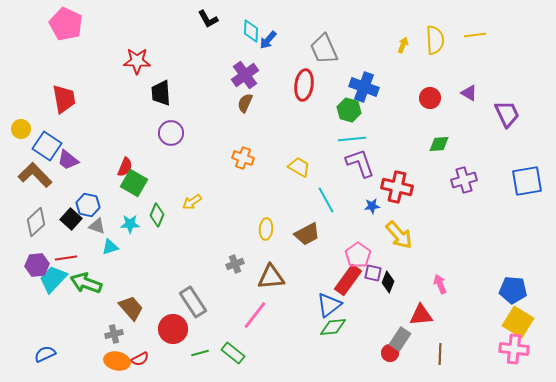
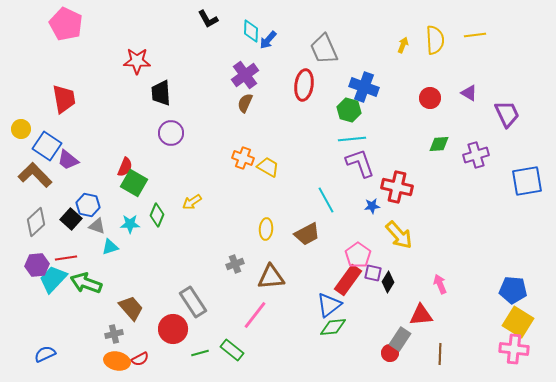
yellow trapezoid at (299, 167): moved 31 px left
purple cross at (464, 180): moved 12 px right, 25 px up
black diamond at (388, 282): rotated 10 degrees clockwise
green rectangle at (233, 353): moved 1 px left, 3 px up
